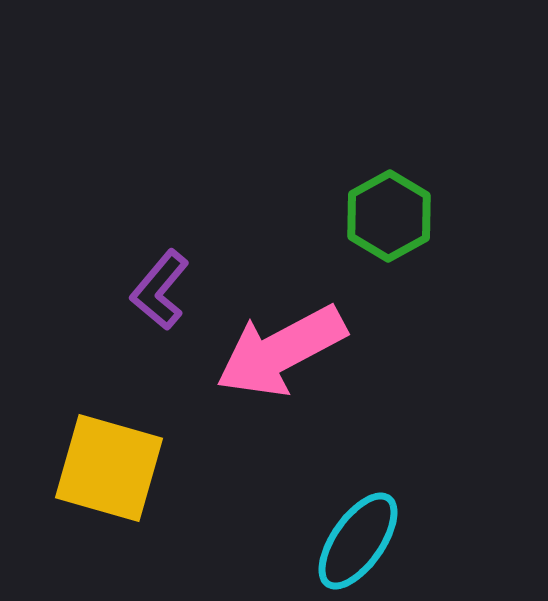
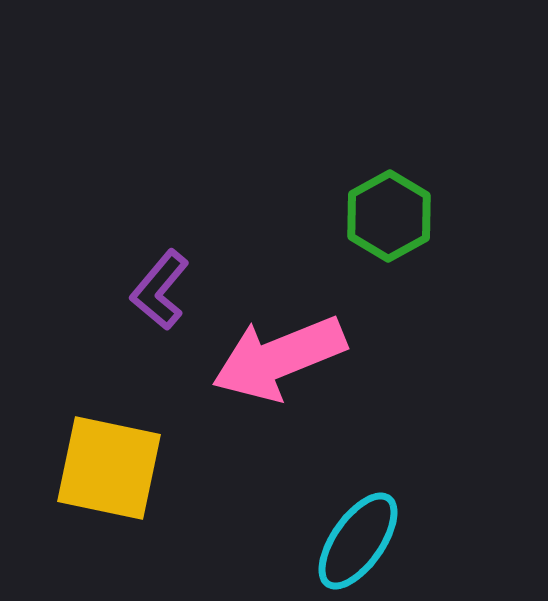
pink arrow: moved 2 px left, 7 px down; rotated 6 degrees clockwise
yellow square: rotated 4 degrees counterclockwise
